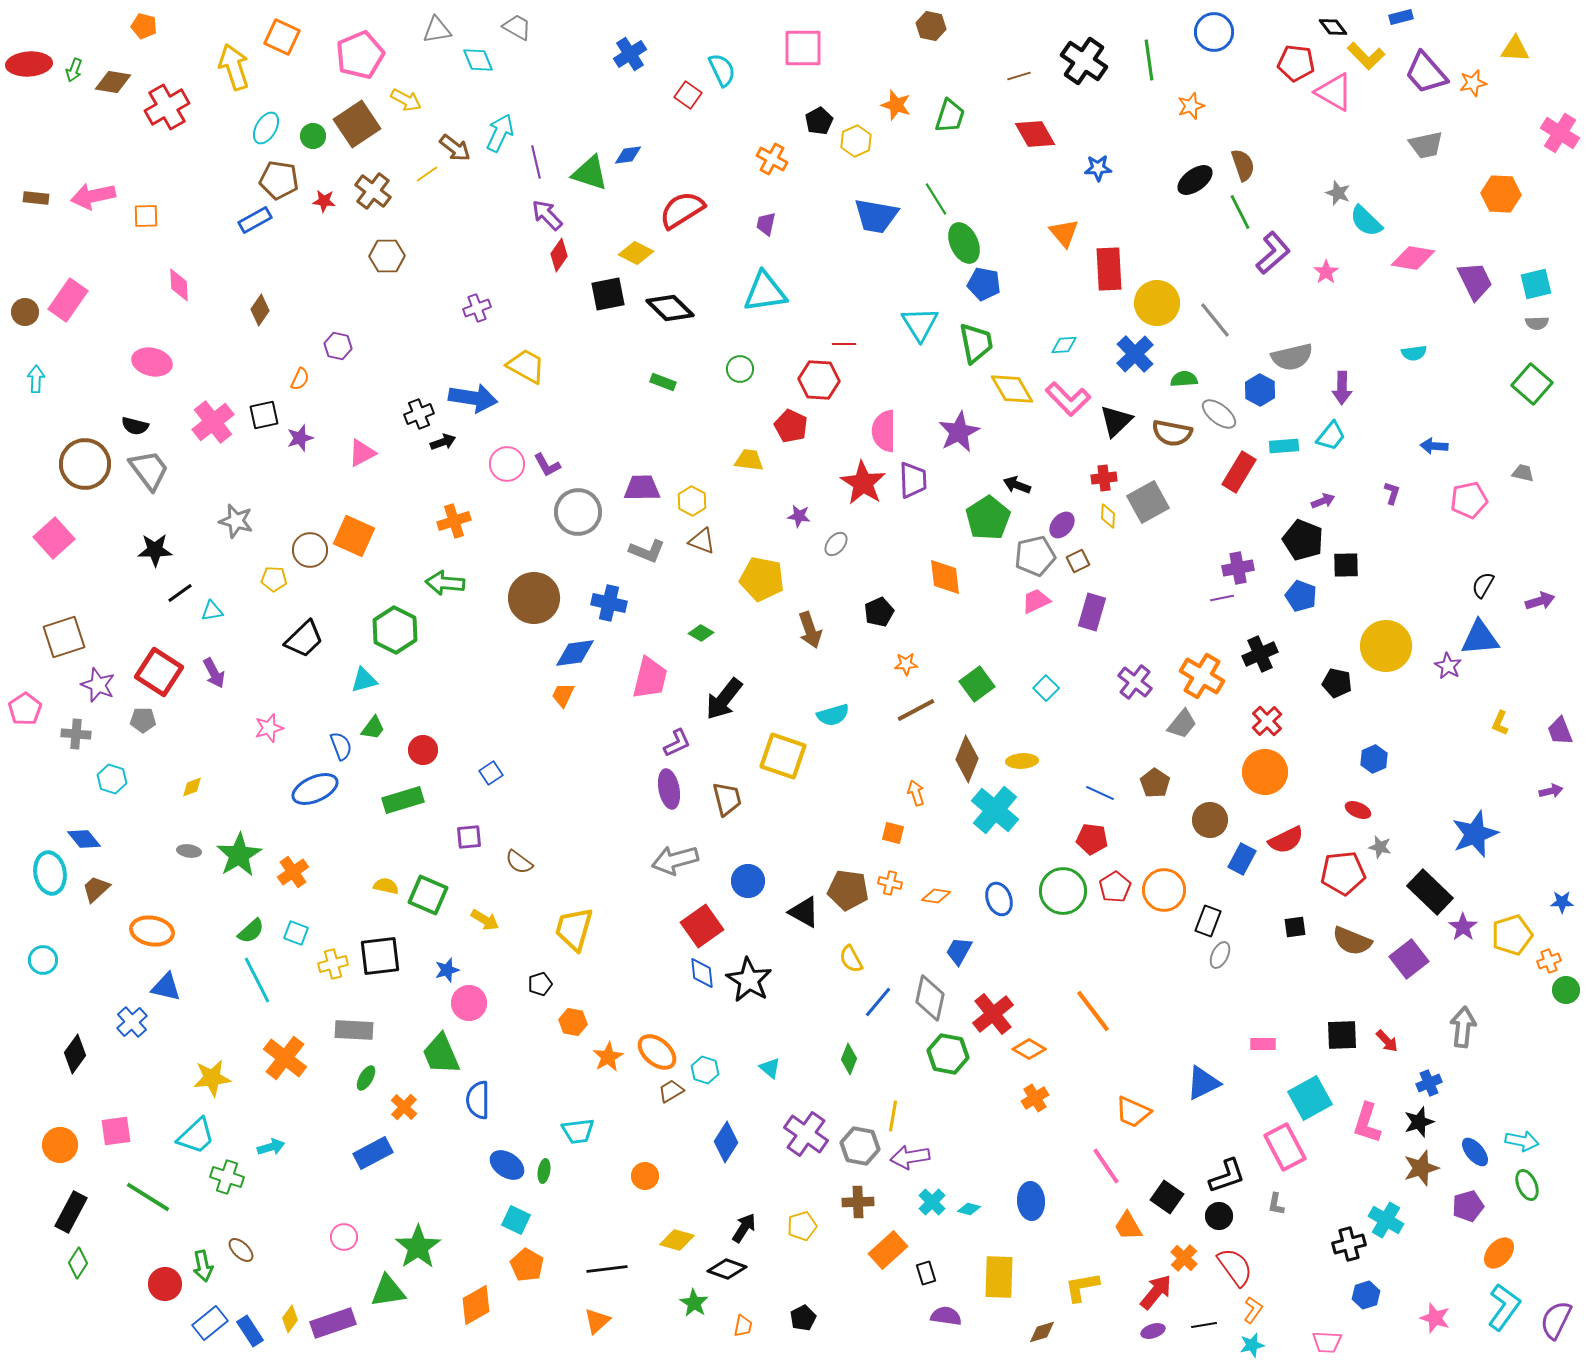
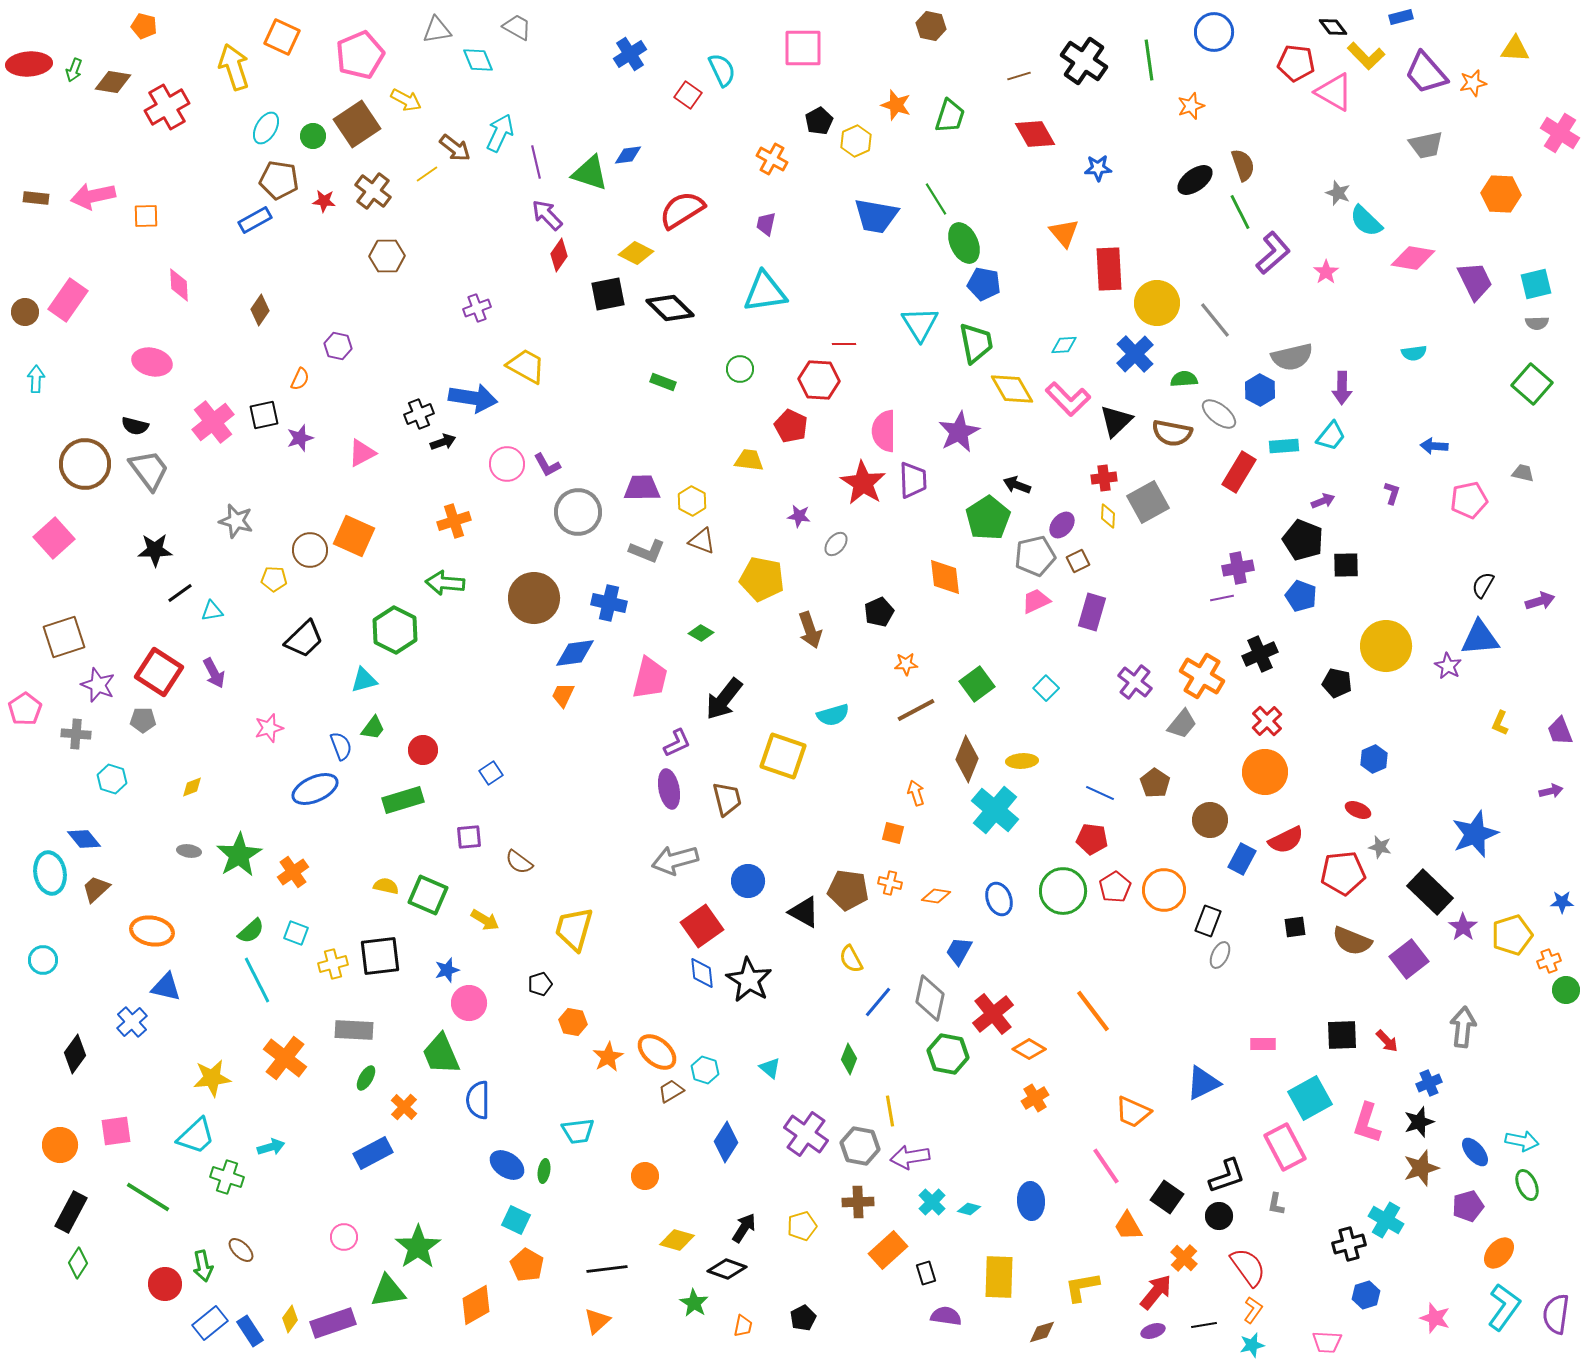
yellow line at (893, 1116): moved 3 px left, 5 px up; rotated 20 degrees counterclockwise
red semicircle at (1235, 1267): moved 13 px right
purple semicircle at (1556, 1320): moved 6 px up; rotated 18 degrees counterclockwise
